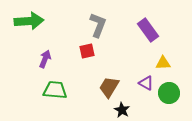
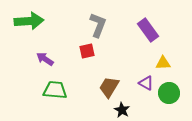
purple arrow: rotated 78 degrees counterclockwise
